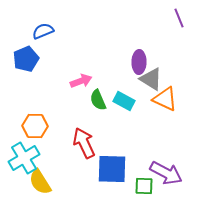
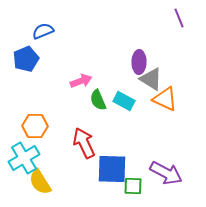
green square: moved 11 px left
